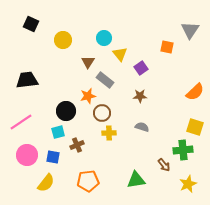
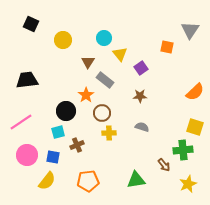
orange star: moved 2 px left, 1 px up; rotated 21 degrees counterclockwise
yellow semicircle: moved 1 px right, 2 px up
